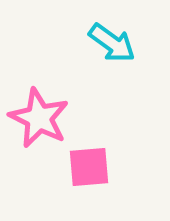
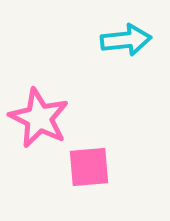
cyan arrow: moved 14 px right, 3 px up; rotated 42 degrees counterclockwise
